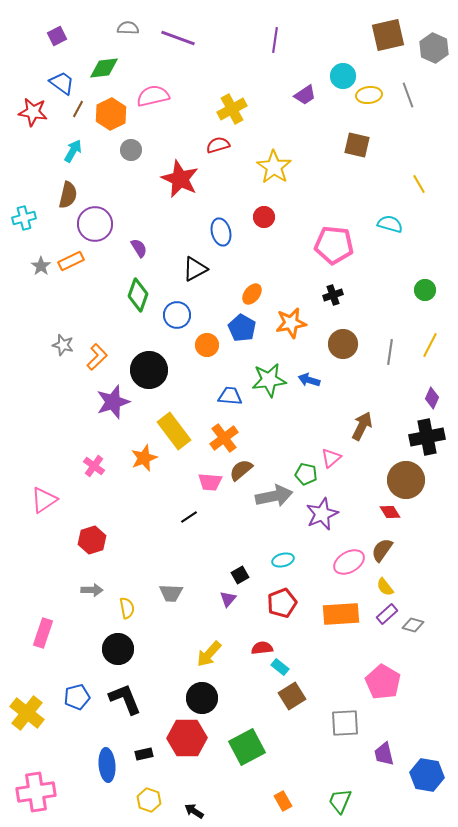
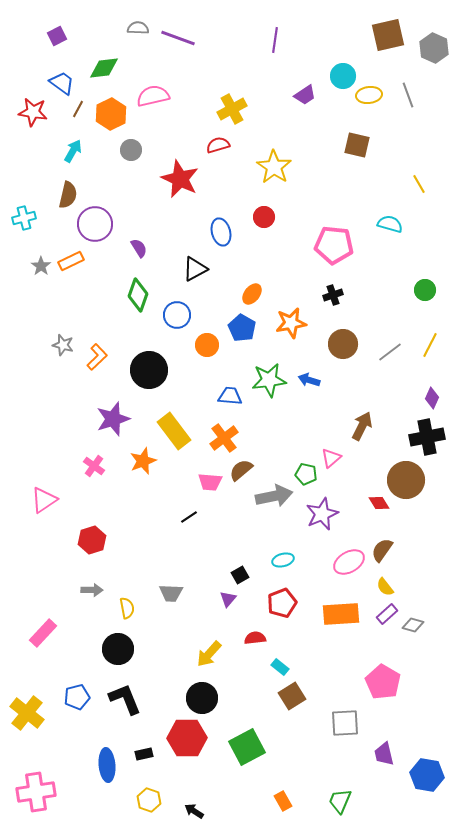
gray semicircle at (128, 28): moved 10 px right
gray line at (390, 352): rotated 45 degrees clockwise
purple star at (113, 402): moved 17 px down
orange star at (144, 458): moved 1 px left, 3 px down
red diamond at (390, 512): moved 11 px left, 9 px up
pink rectangle at (43, 633): rotated 24 degrees clockwise
red semicircle at (262, 648): moved 7 px left, 10 px up
